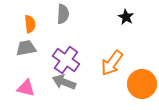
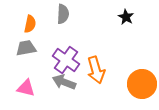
orange semicircle: rotated 18 degrees clockwise
orange arrow: moved 16 px left, 7 px down; rotated 52 degrees counterclockwise
